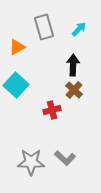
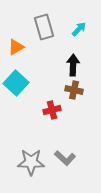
orange triangle: moved 1 px left
cyan square: moved 2 px up
brown cross: rotated 30 degrees counterclockwise
